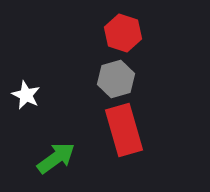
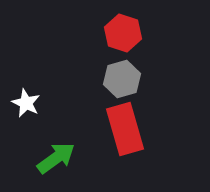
gray hexagon: moved 6 px right
white star: moved 8 px down
red rectangle: moved 1 px right, 1 px up
